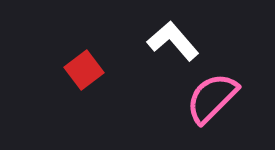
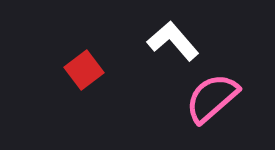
pink semicircle: rotated 4 degrees clockwise
